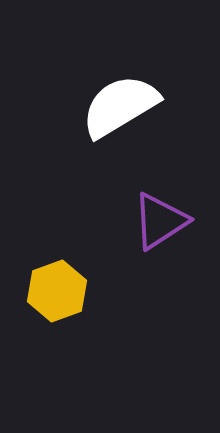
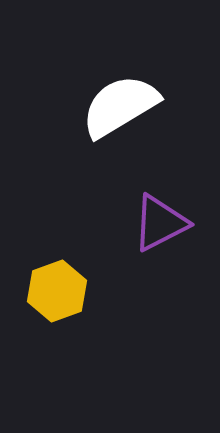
purple triangle: moved 2 px down; rotated 6 degrees clockwise
